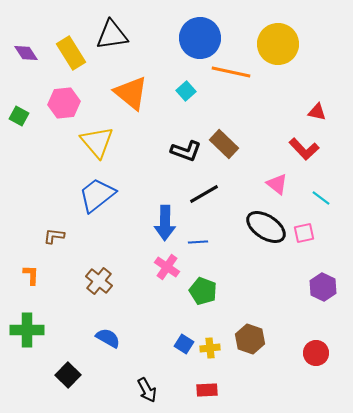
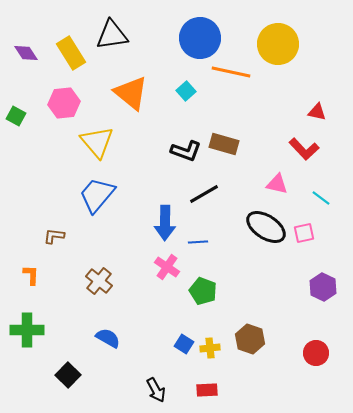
green square: moved 3 px left
brown rectangle: rotated 28 degrees counterclockwise
pink triangle: rotated 25 degrees counterclockwise
blue trapezoid: rotated 12 degrees counterclockwise
black arrow: moved 9 px right
